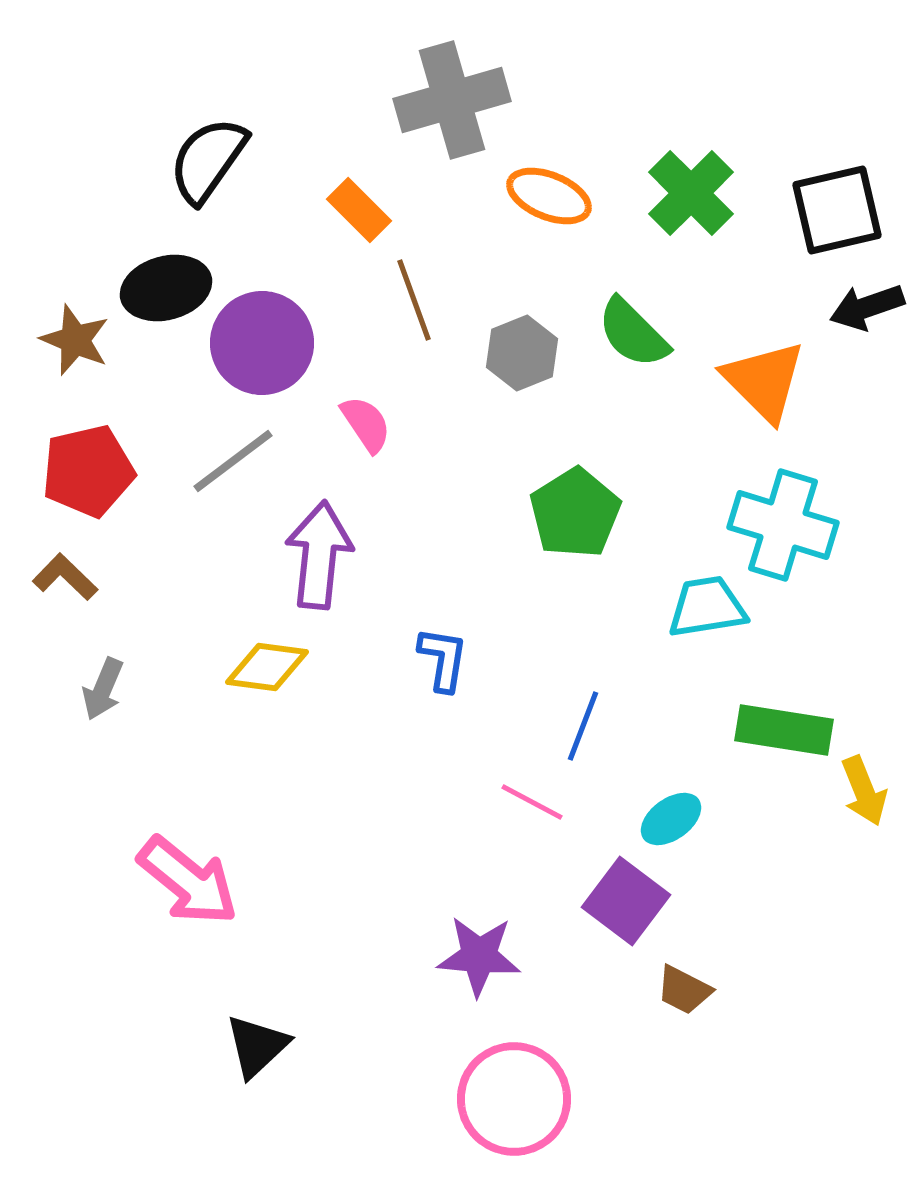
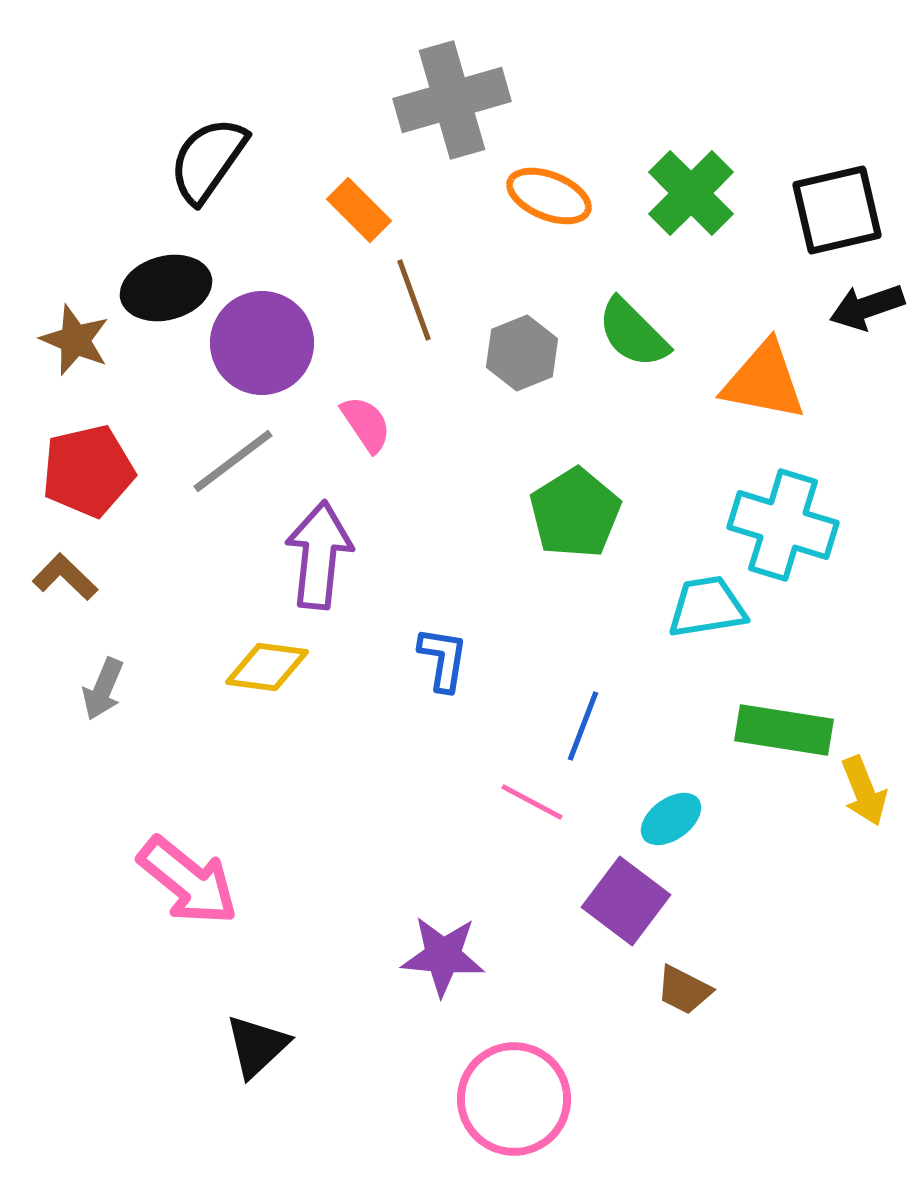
orange triangle: rotated 34 degrees counterclockwise
purple star: moved 36 px left
